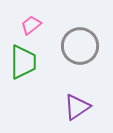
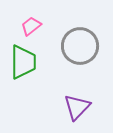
pink trapezoid: moved 1 px down
purple triangle: rotated 12 degrees counterclockwise
